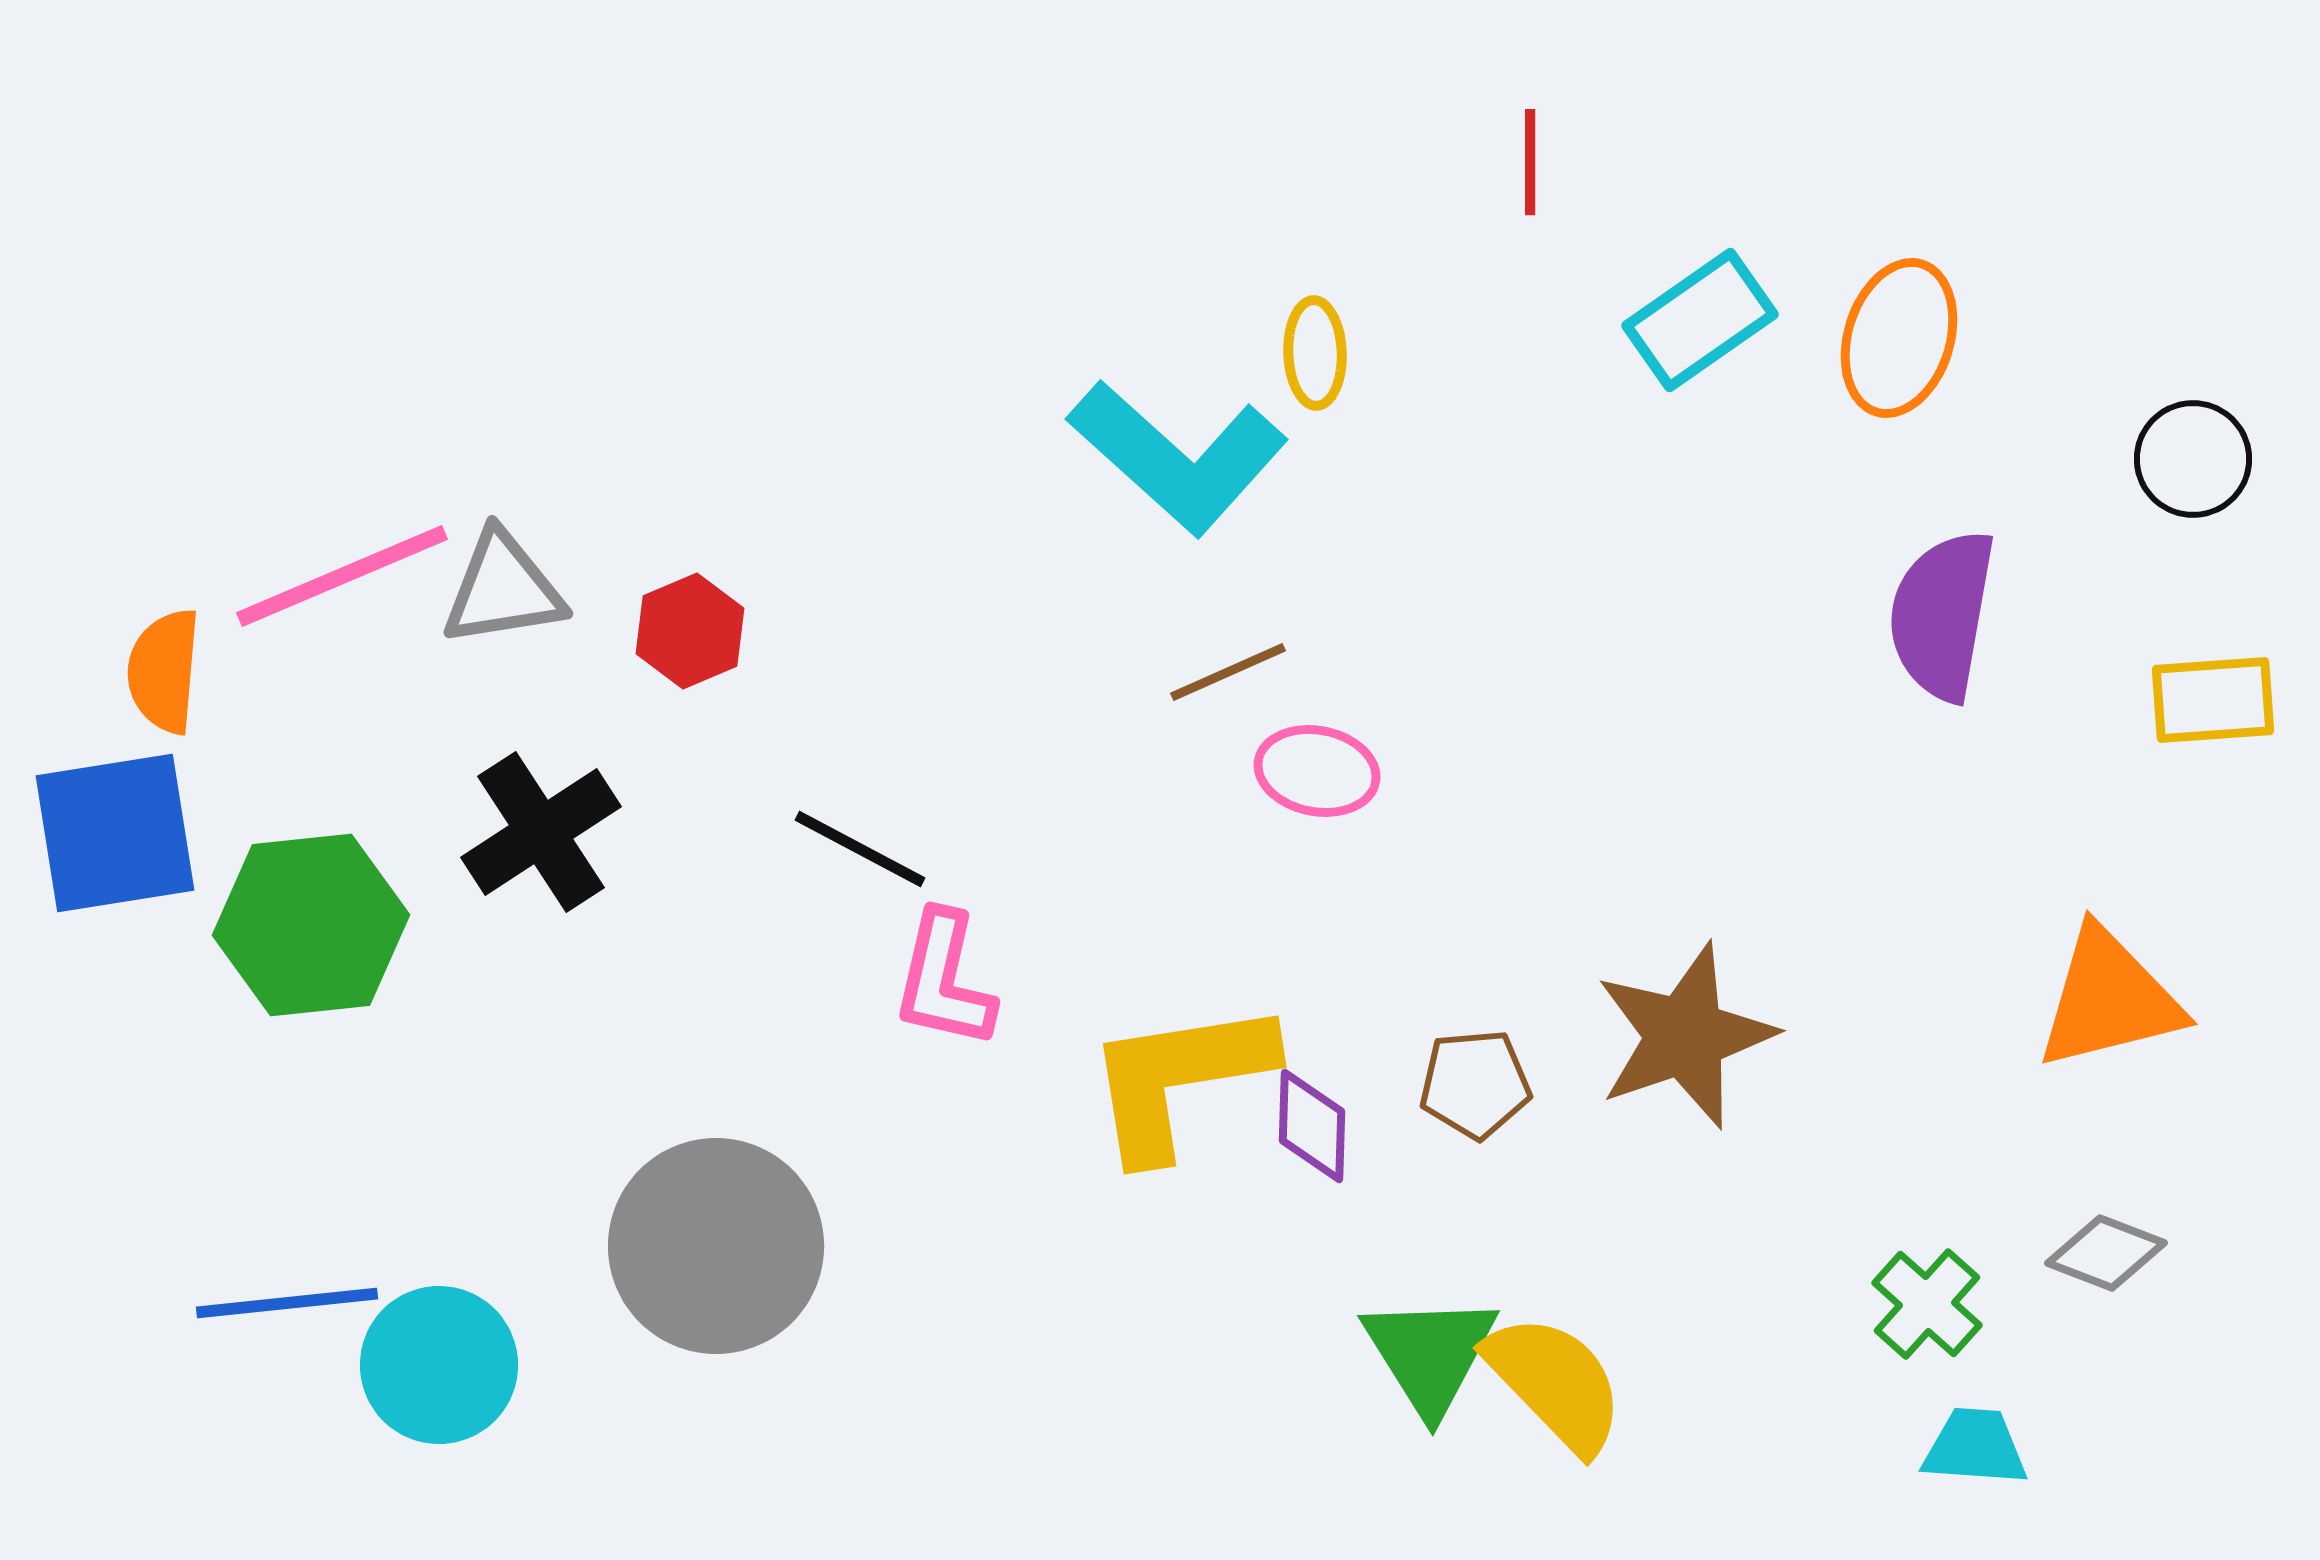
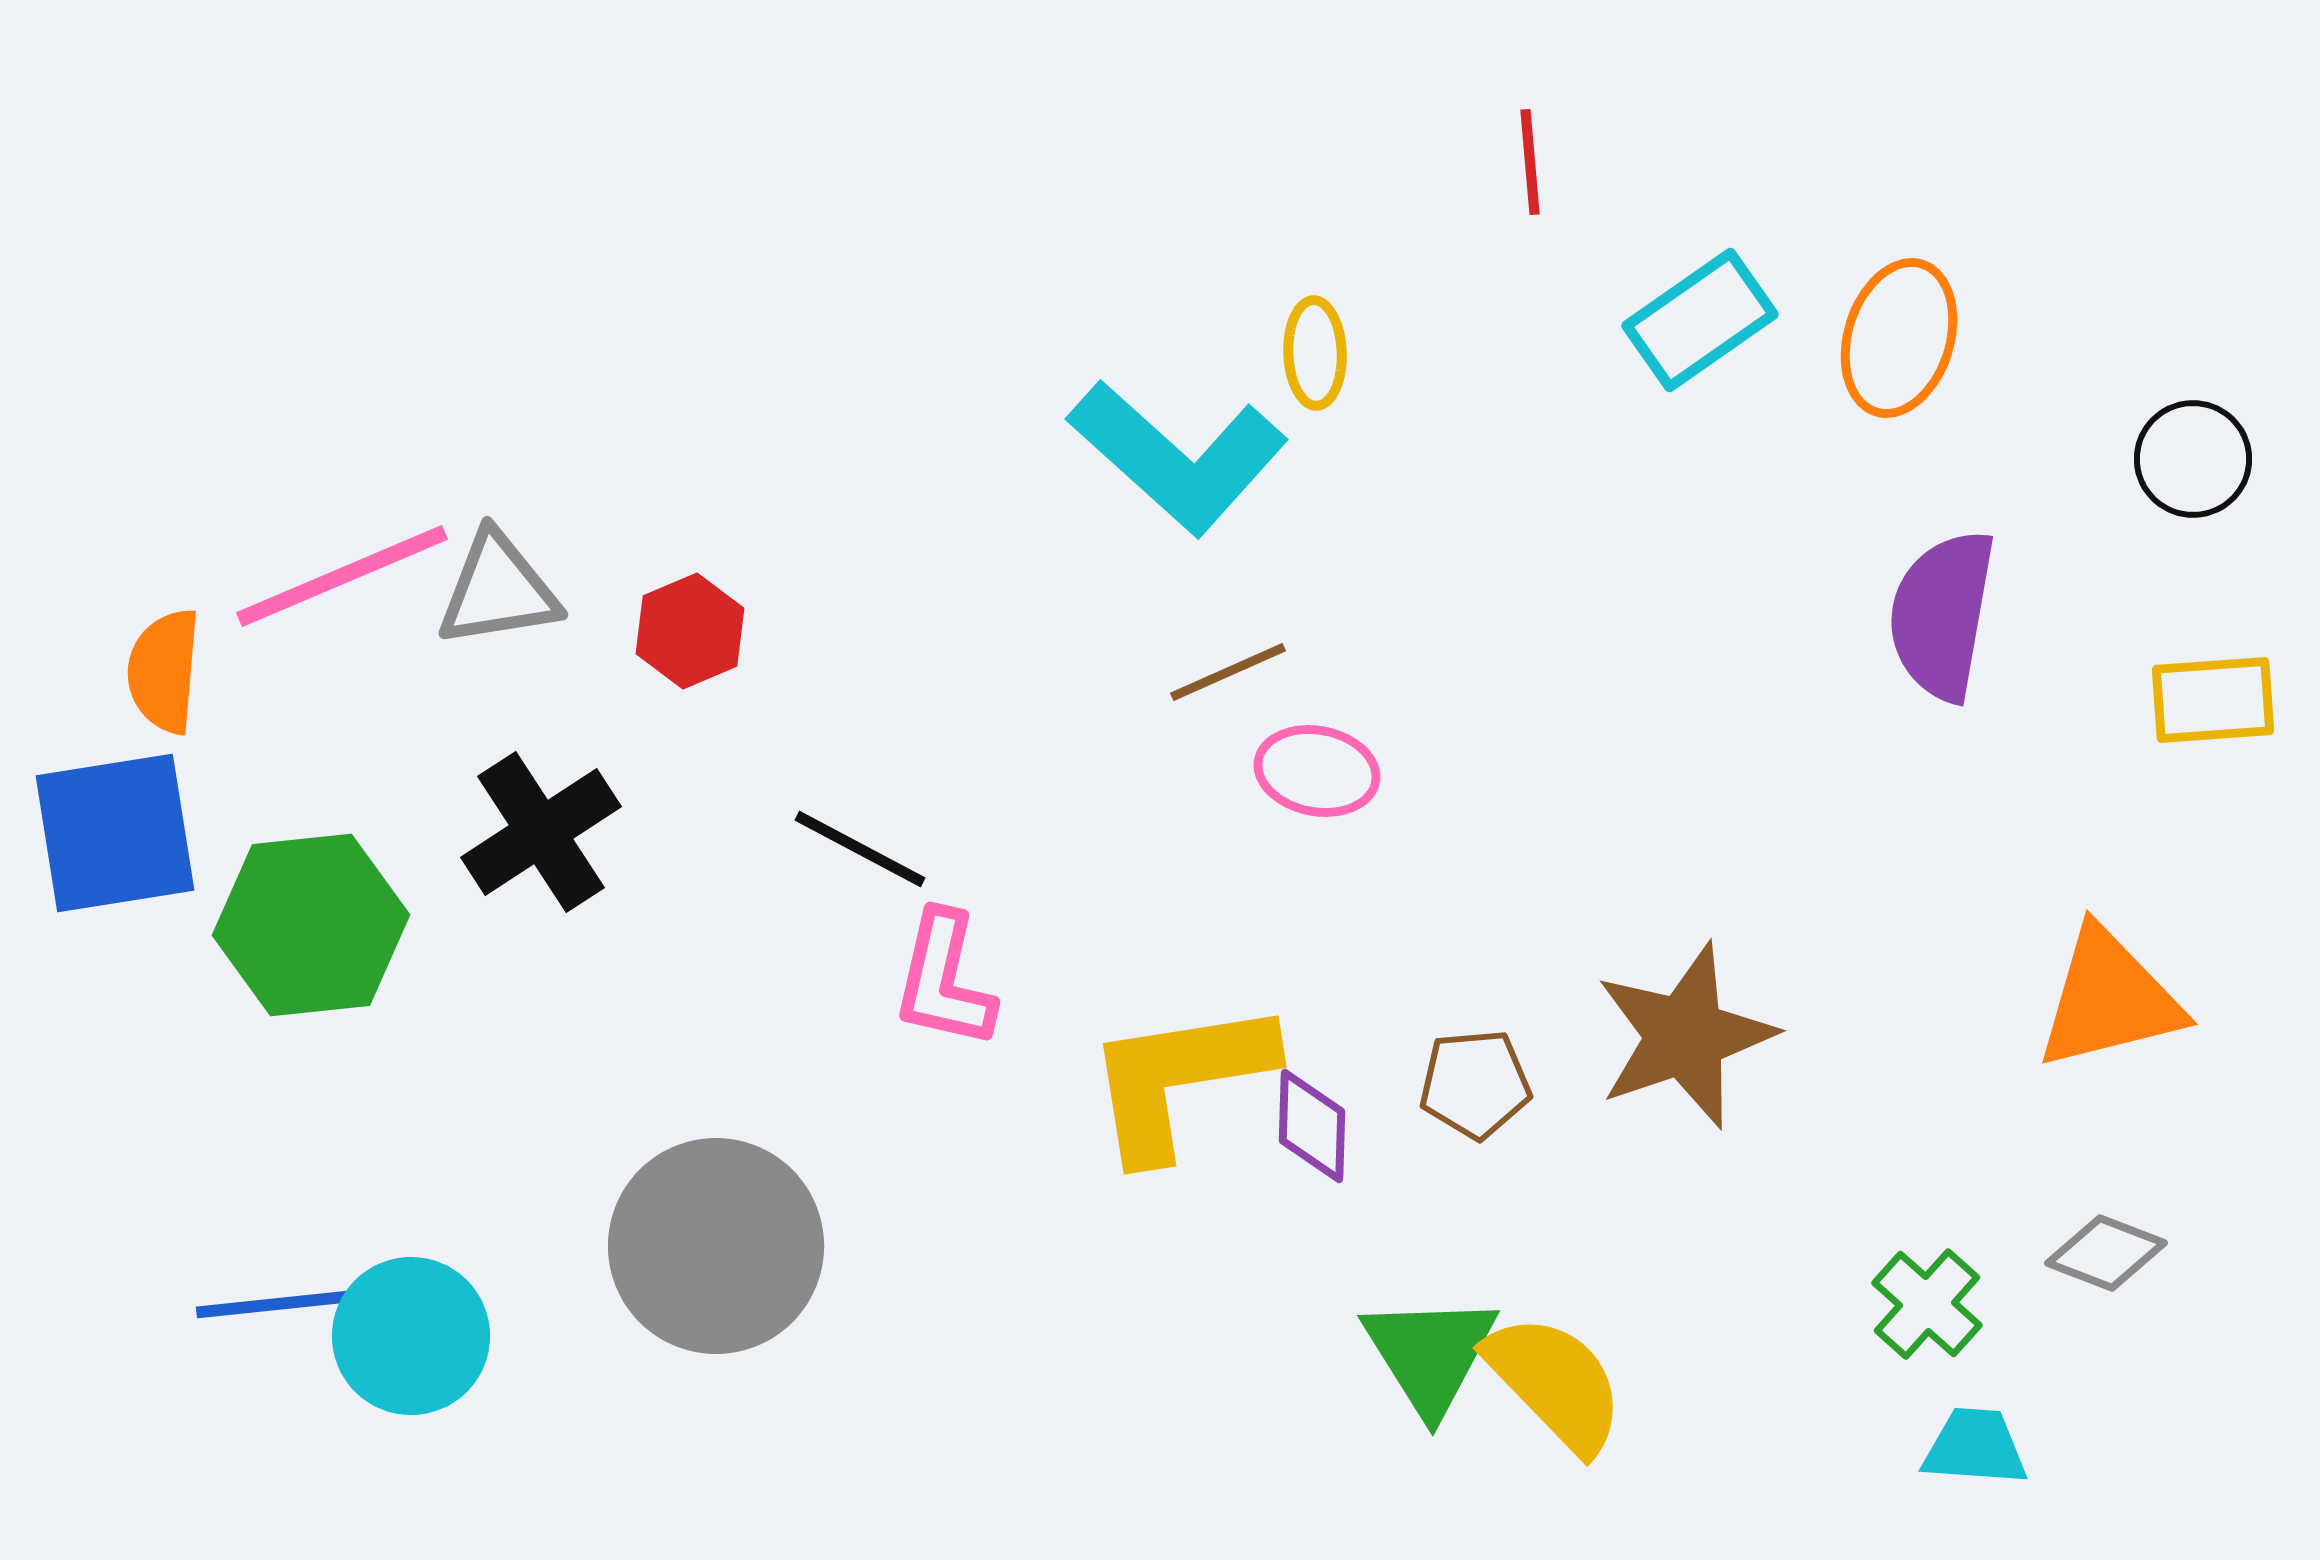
red line: rotated 5 degrees counterclockwise
gray triangle: moved 5 px left, 1 px down
cyan circle: moved 28 px left, 29 px up
